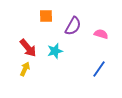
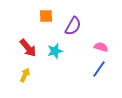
pink semicircle: moved 13 px down
yellow arrow: moved 6 px down
